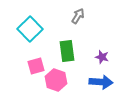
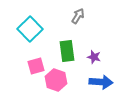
purple star: moved 8 px left
